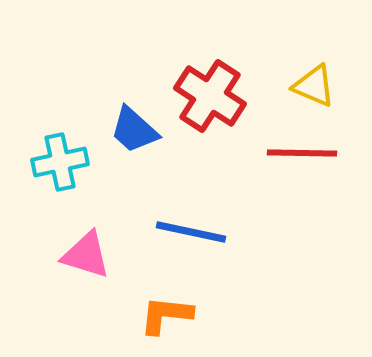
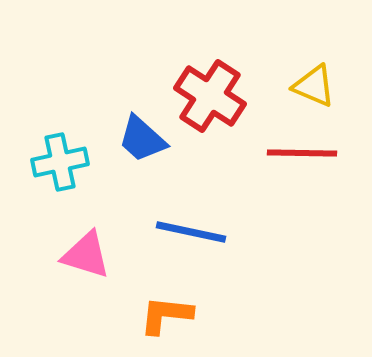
blue trapezoid: moved 8 px right, 9 px down
